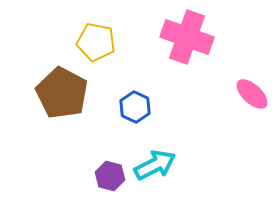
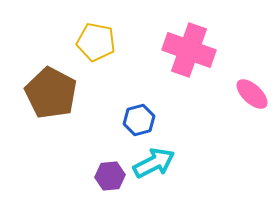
pink cross: moved 2 px right, 13 px down
brown pentagon: moved 11 px left
blue hexagon: moved 4 px right, 13 px down; rotated 20 degrees clockwise
cyan arrow: moved 1 px left, 2 px up
purple hexagon: rotated 20 degrees counterclockwise
